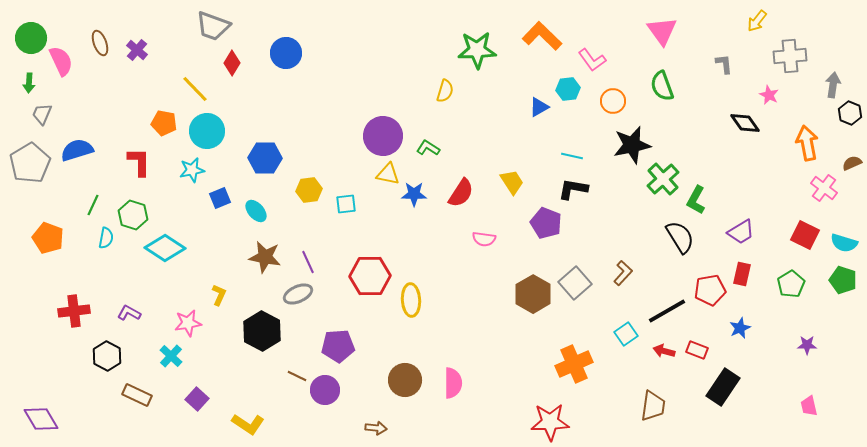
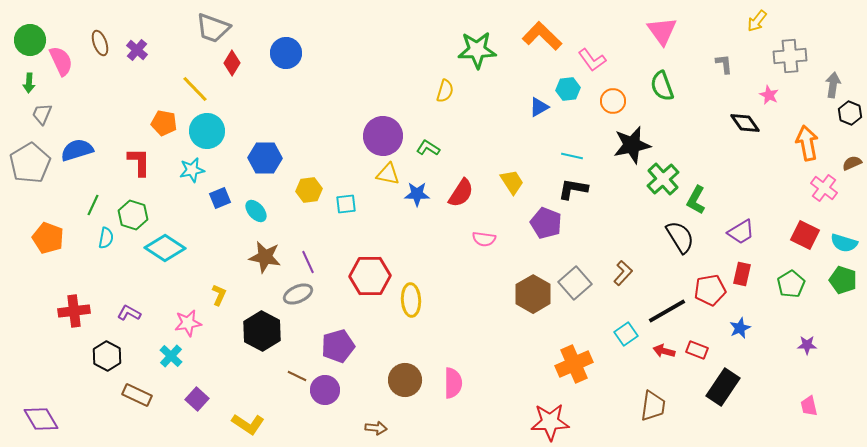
gray trapezoid at (213, 26): moved 2 px down
green circle at (31, 38): moved 1 px left, 2 px down
blue star at (414, 194): moved 3 px right
purple pentagon at (338, 346): rotated 12 degrees counterclockwise
